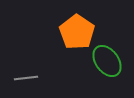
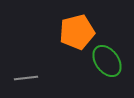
orange pentagon: rotated 24 degrees clockwise
